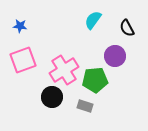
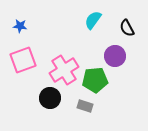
black circle: moved 2 px left, 1 px down
